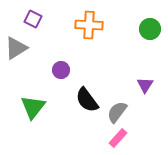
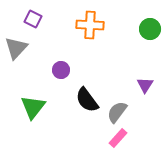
orange cross: moved 1 px right
gray triangle: rotated 15 degrees counterclockwise
